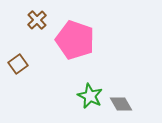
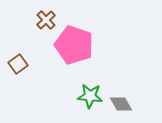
brown cross: moved 9 px right
pink pentagon: moved 1 px left, 5 px down
green star: rotated 20 degrees counterclockwise
